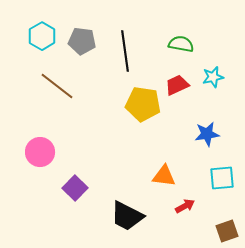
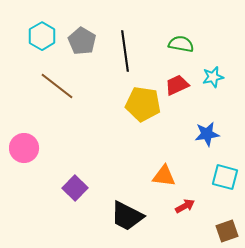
gray pentagon: rotated 24 degrees clockwise
pink circle: moved 16 px left, 4 px up
cyan square: moved 3 px right, 1 px up; rotated 20 degrees clockwise
